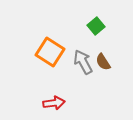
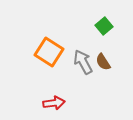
green square: moved 8 px right
orange square: moved 1 px left
